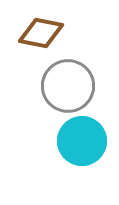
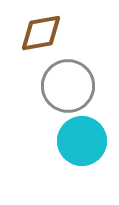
brown diamond: rotated 21 degrees counterclockwise
